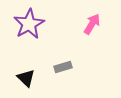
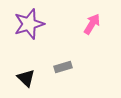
purple star: rotated 12 degrees clockwise
